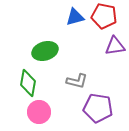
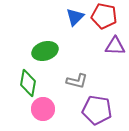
blue triangle: rotated 30 degrees counterclockwise
purple triangle: rotated 10 degrees clockwise
purple pentagon: moved 1 px left, 2 px down
pink circle: moved 4 px right, 3 px up
